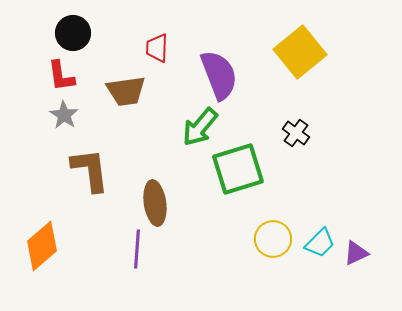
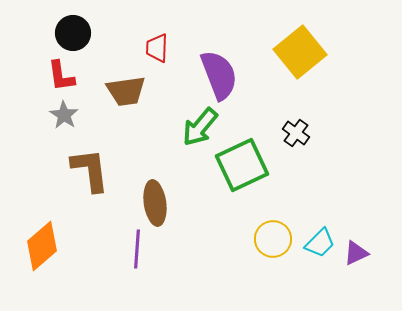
green square: moved 4 px right, 4 px up; rotated 8 degrees counterclockwise
